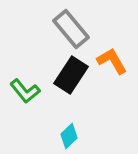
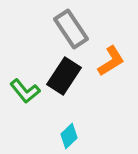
gray rectangle: rotated 6 degrees clockwise
orange L-shape: moved 1 px left; rotated 88 degrees clockwise
black rectangle: moved 7 px left, 1 px down
